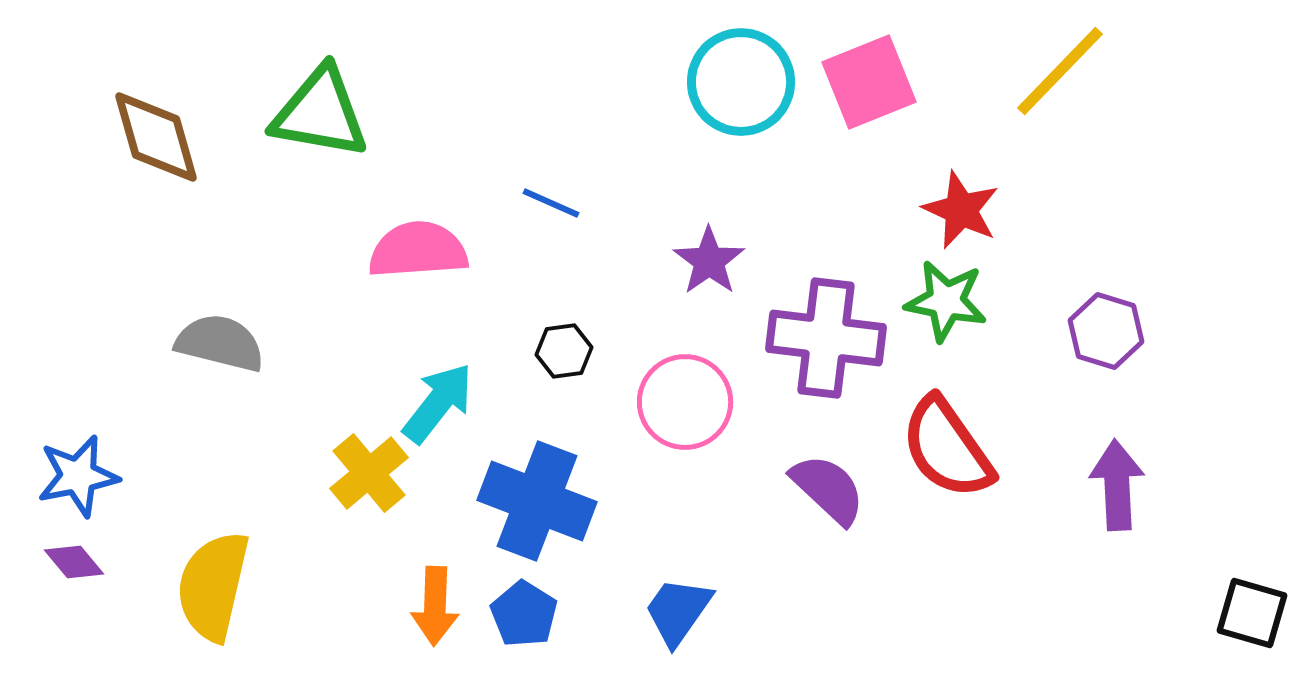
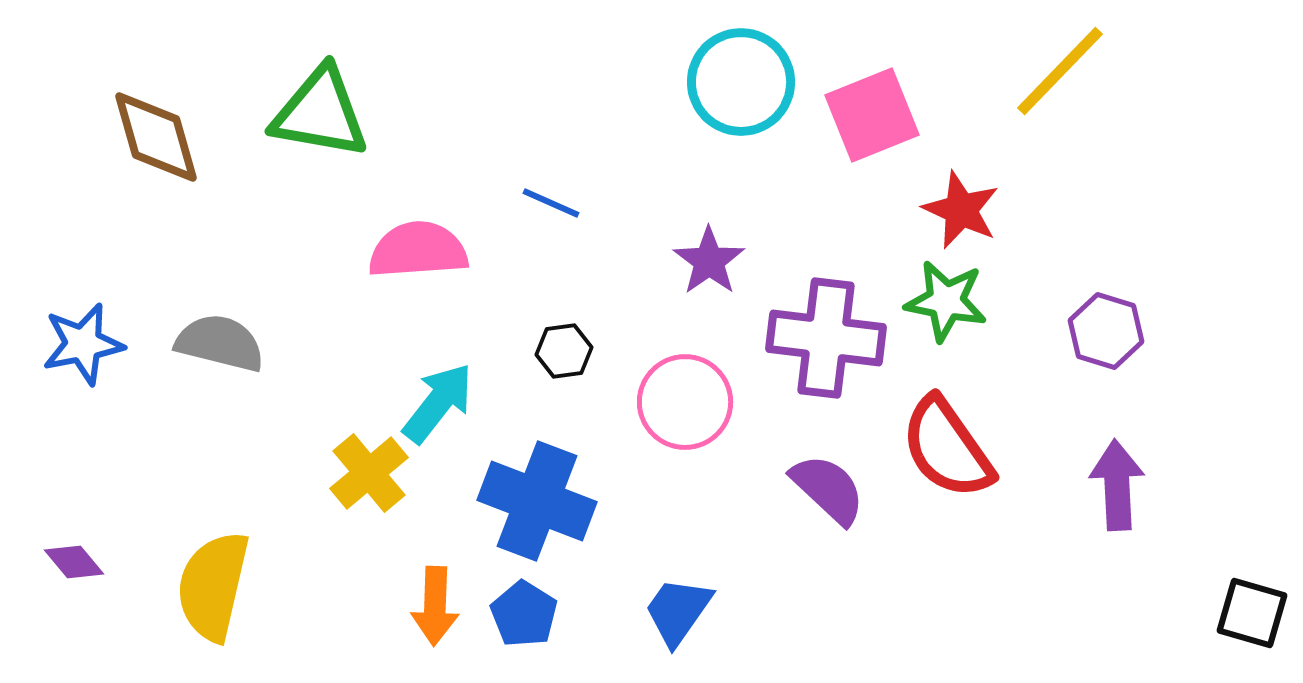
pink square: moved 3 px right, 33 px down
blue star: moved 5 px right, 132 px up
